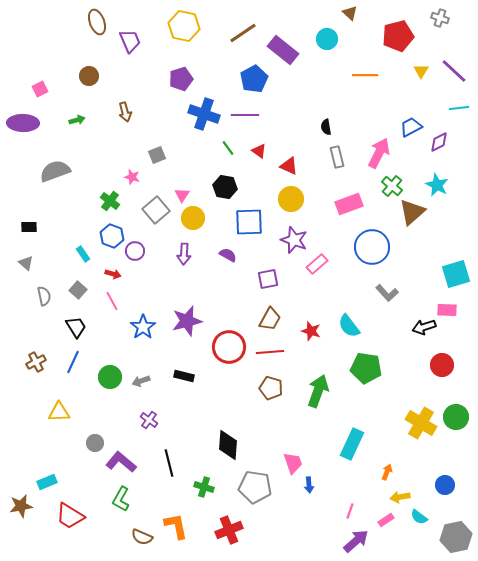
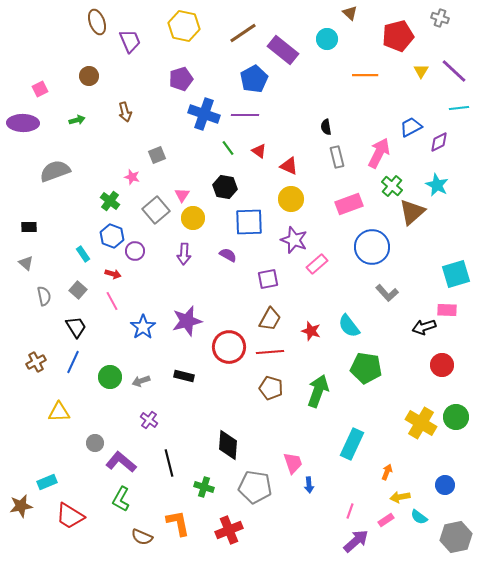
orange L-shape at (176, 526): moved 2 px right, 3 px up
